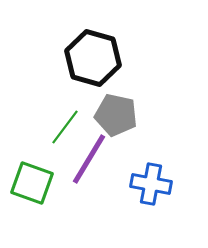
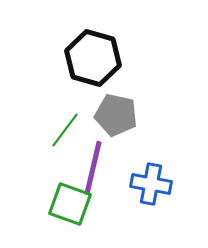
green line: moved 3 px down
purple line: moved 4 px right, 9 px down; rotated 18 degrees counterclockwise
green square: moved 38 px right, 21 px down
